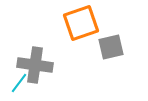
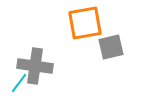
orange square: moved 4 px right; rotated 9 degrees clockwise
gray cross: moved 1 px down
